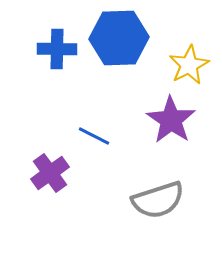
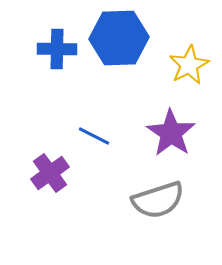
purple star: moved 13 px down
